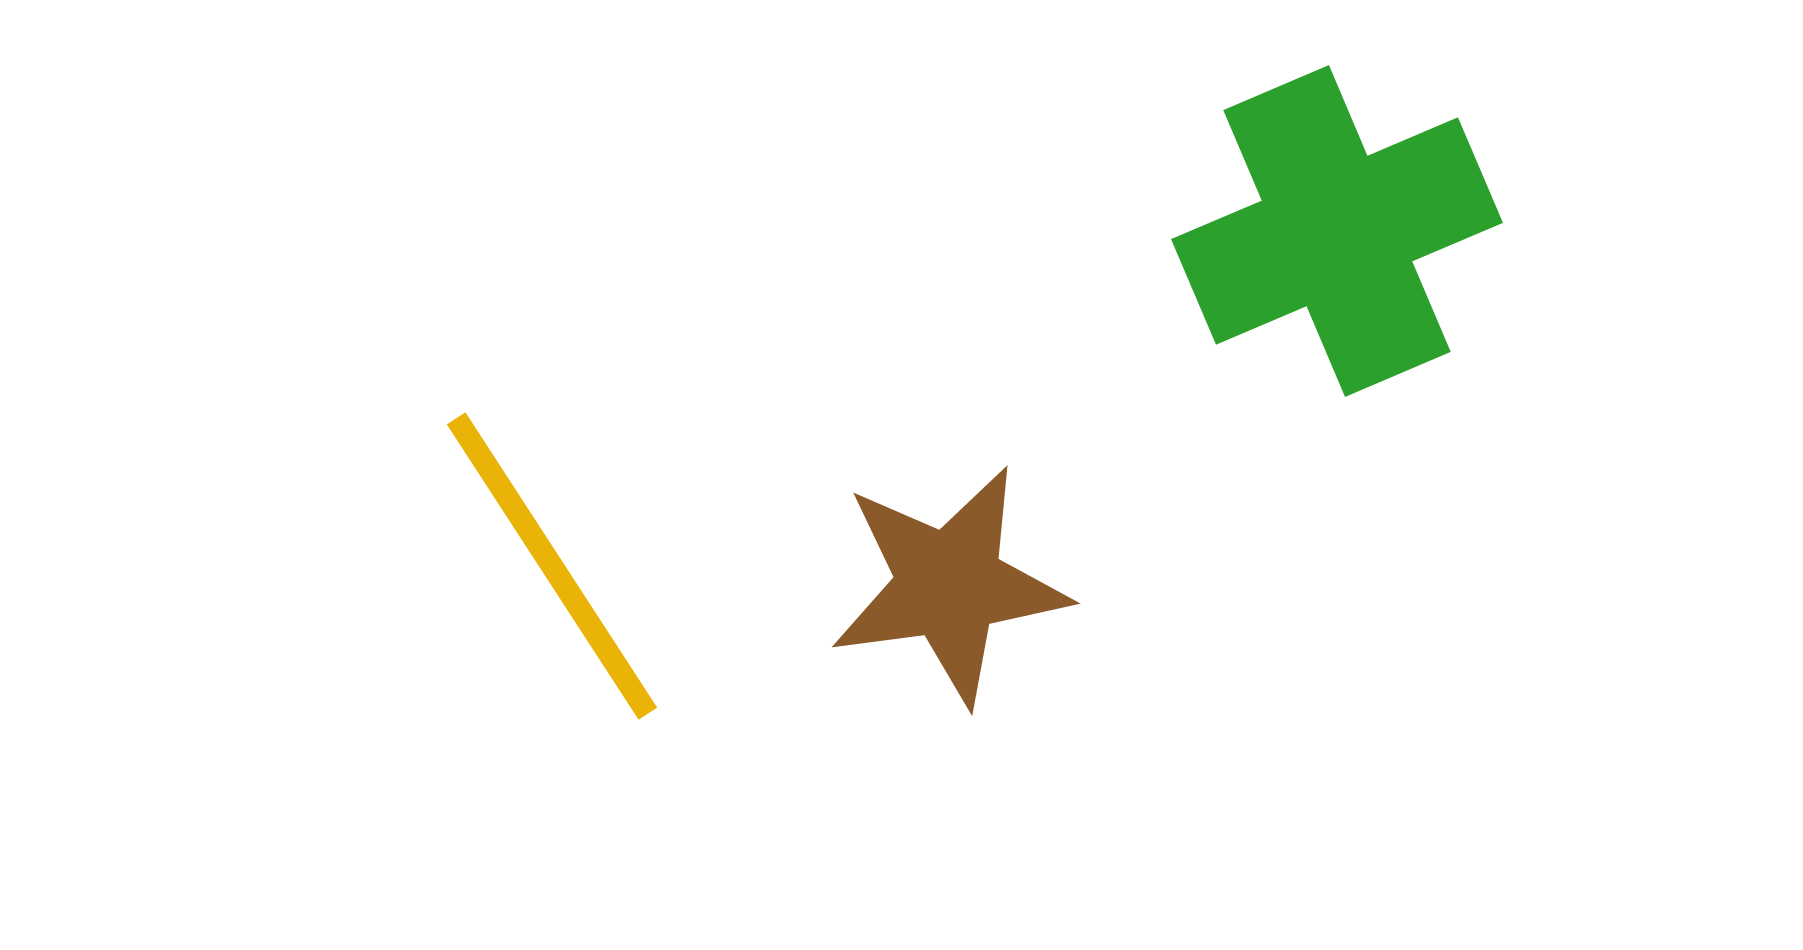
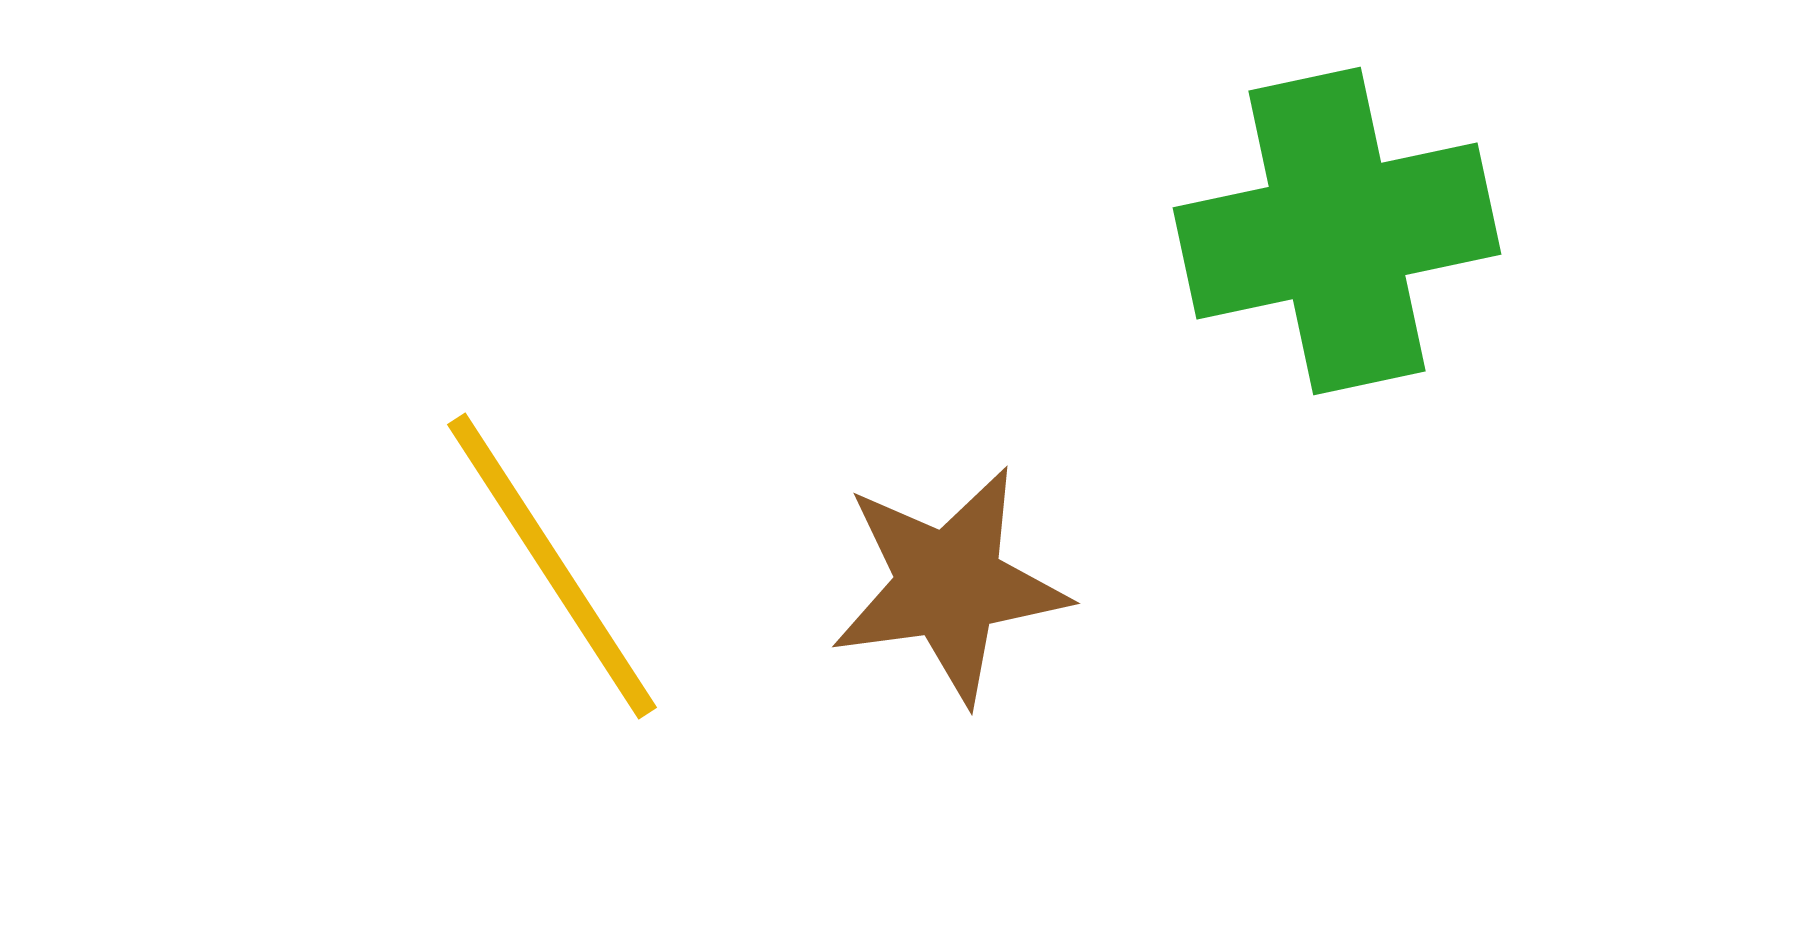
green cross: rotated 11 degrees clockwise
